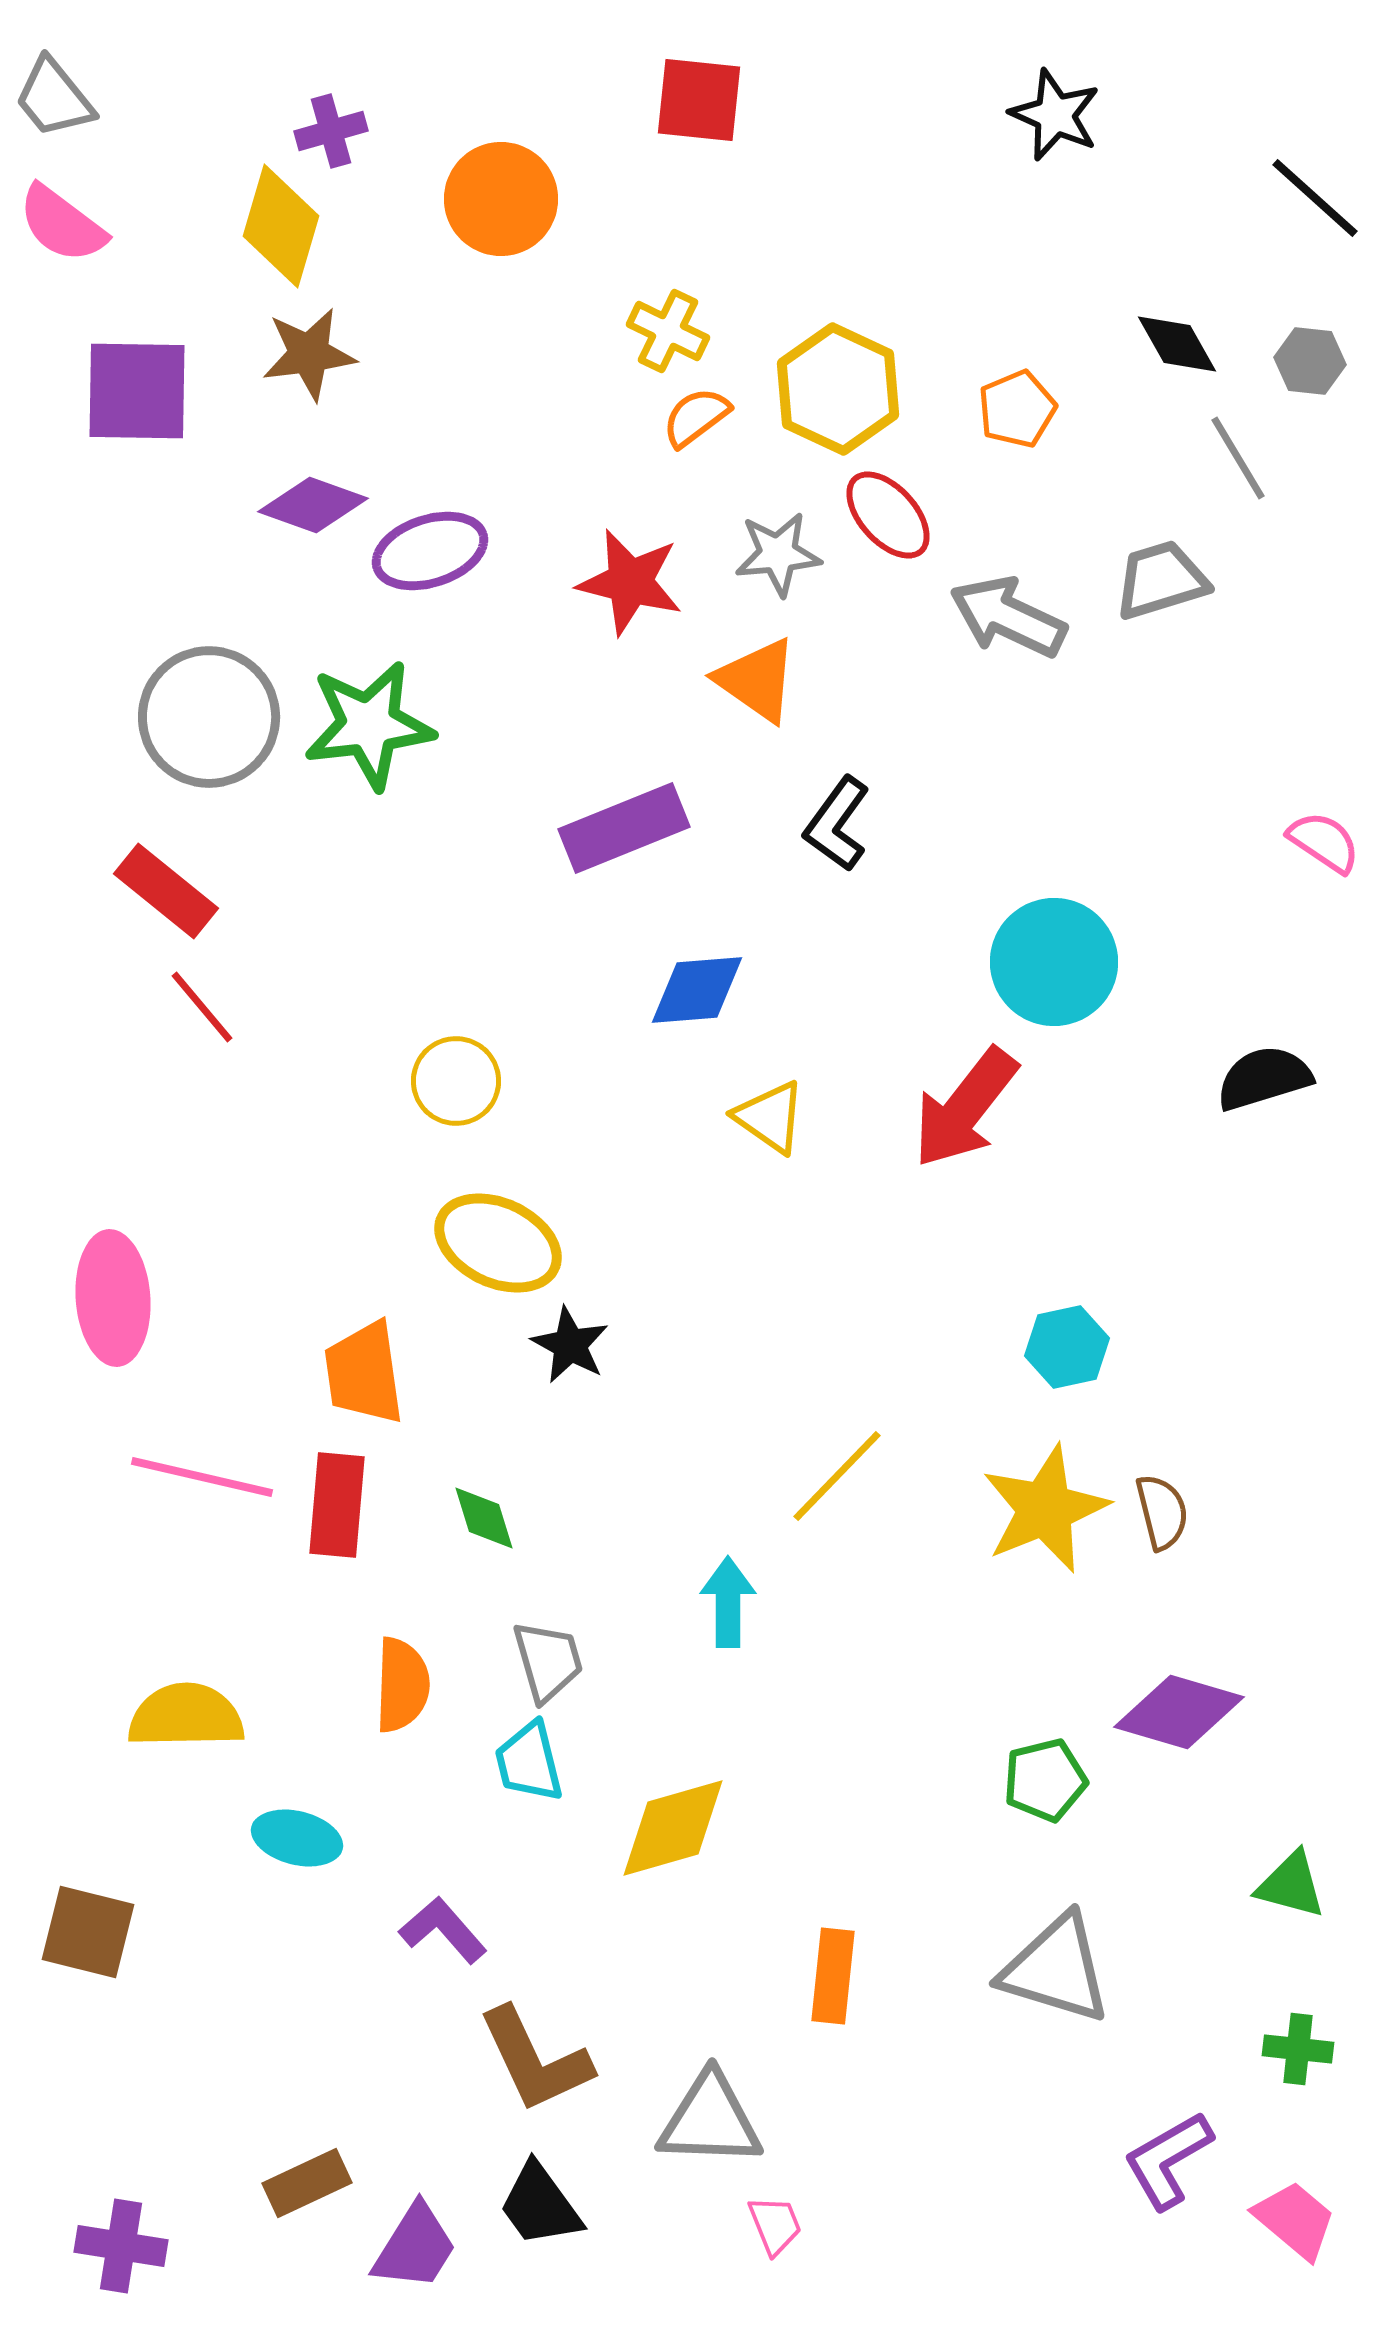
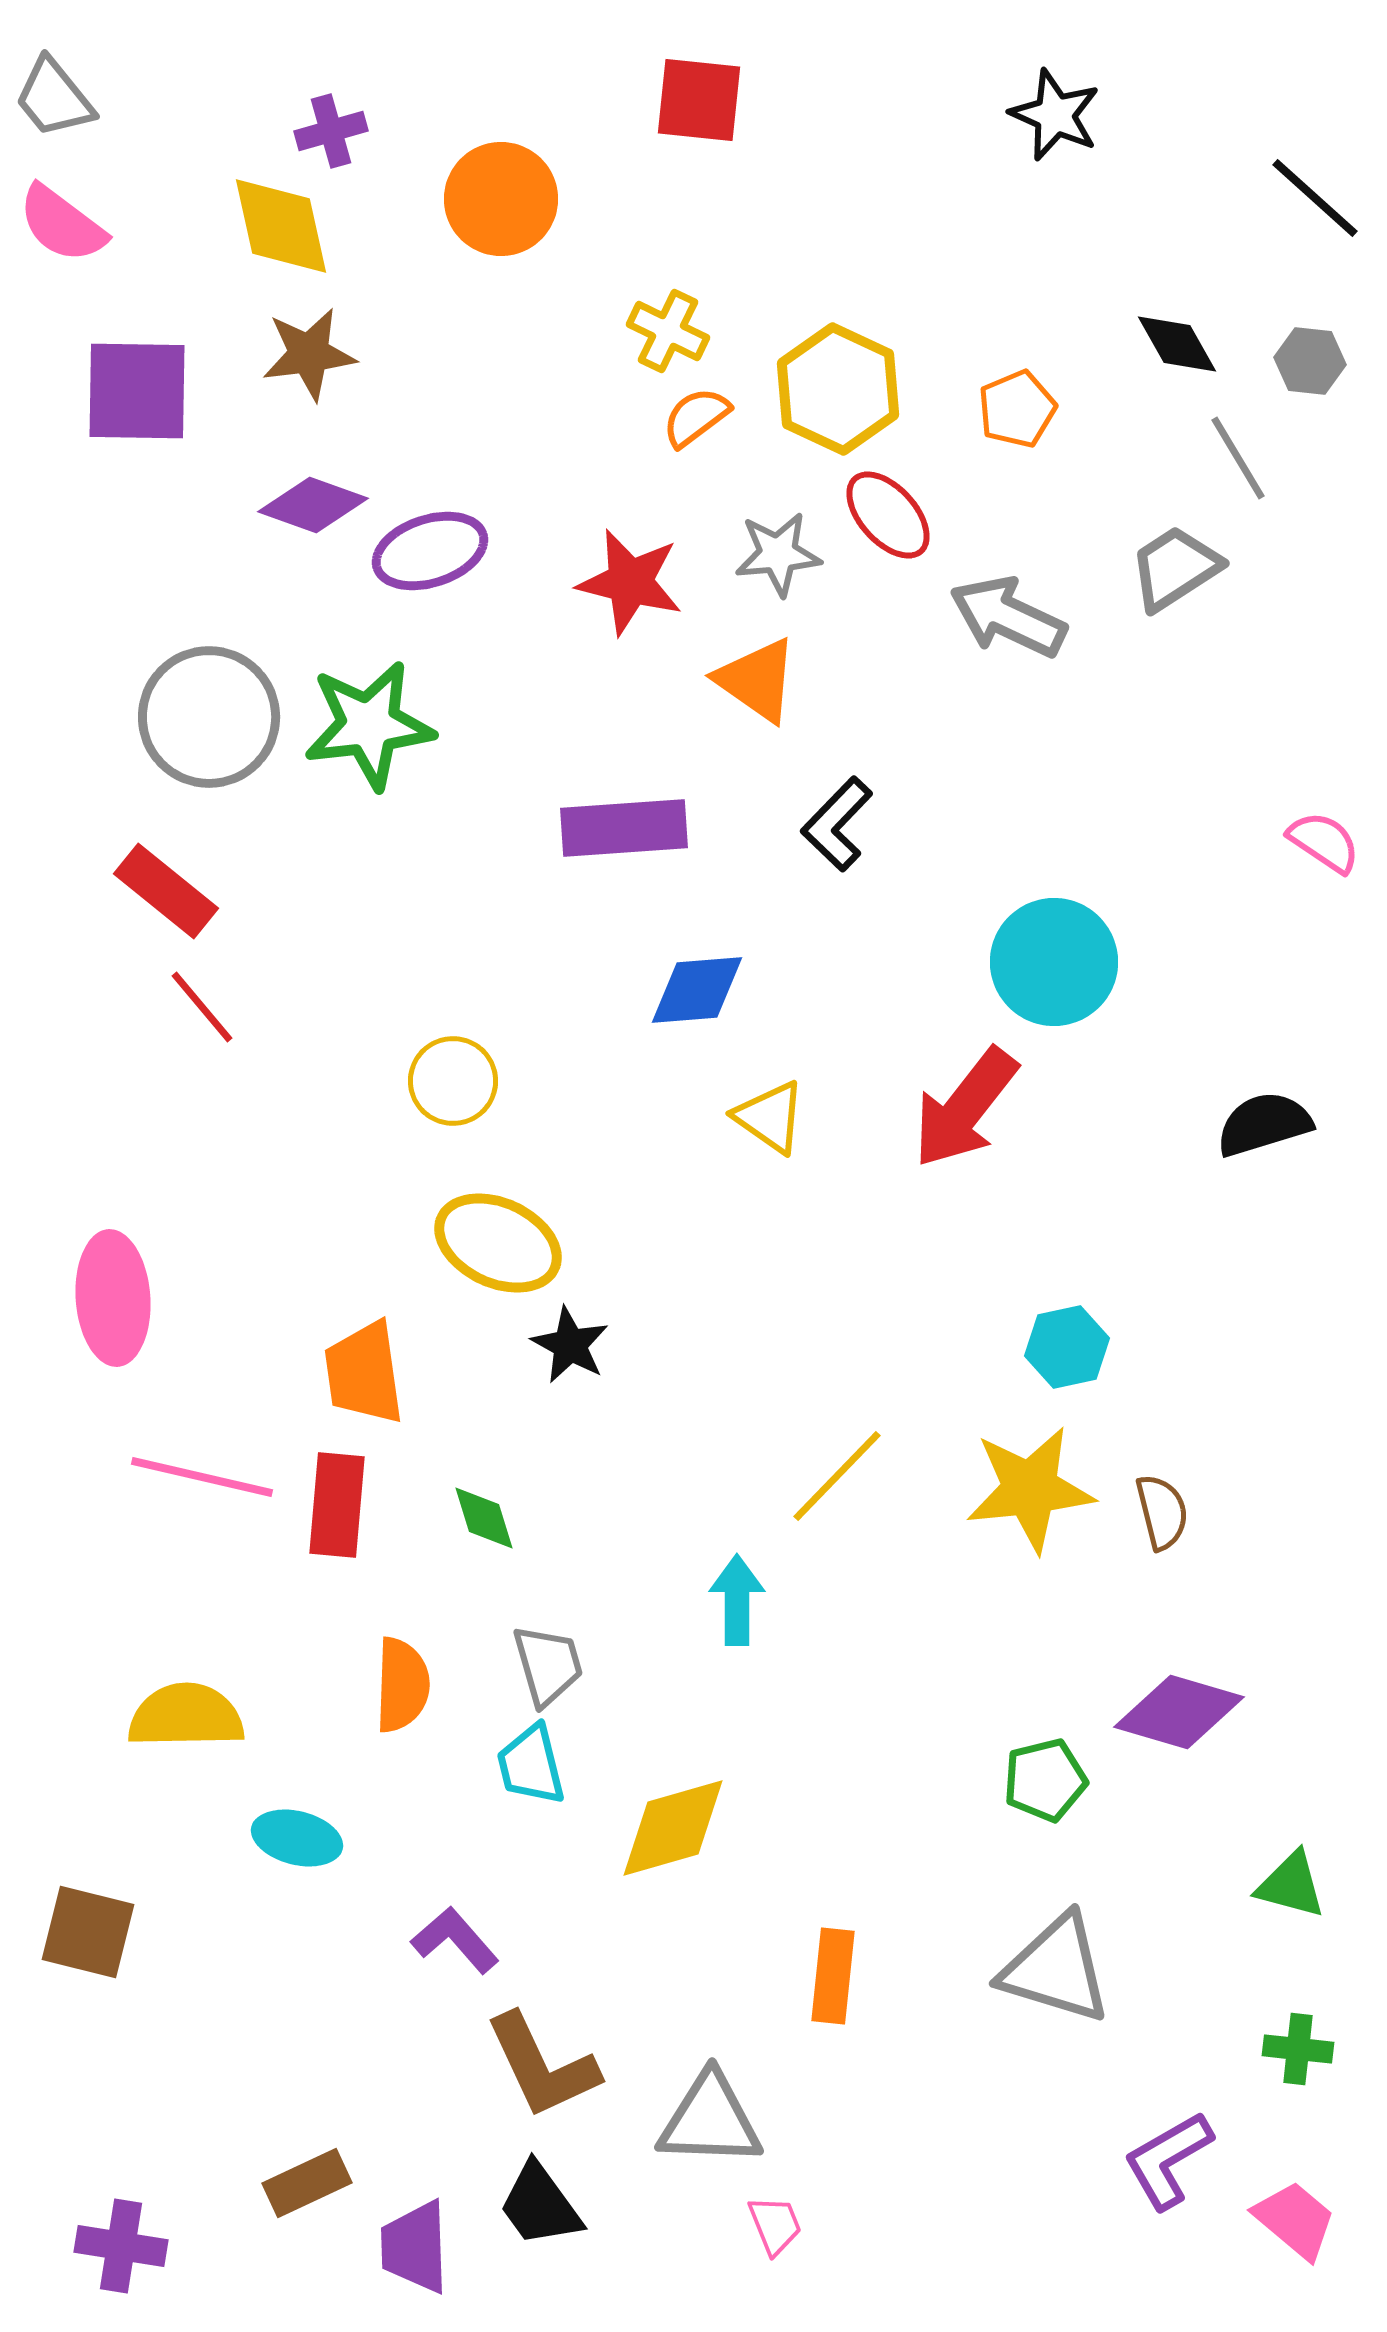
yellow diamond at (281, 226): rotated 29 degrees counterclockwise
gray trapezoid at (1161, 580): moved 14 px right, 12 px up; rotated 16 degrees counterclockwise
black L-shape at (837, 824): rotated 8 degrees clockwise
purple rectangle at (624, 828): rotated 18 degrees clockwise
black semicircle at (1264, 1078): moved 46 px down
yellow circle at (456, 1081): moved 3 px left
yellow star at (1045, 1509): moved 15 px left, 20 px up; rotated 16 degrees clockwise
cyan arrow at (728, 1602): moved 9 px right, 2 px up
gray trapezoid at (548, 1661): moved 4 px down
cyan trapezoid at (529, 1762): moved 2 px right, 3 px down
purple L-shape at (443, 1930): moved 12 px right, 10 px down
brown L-shape at (535, 2060): moved 7 px right, 6 px down
purple trapezoid at (415, 2247): rotated 146 degrees clockwise
